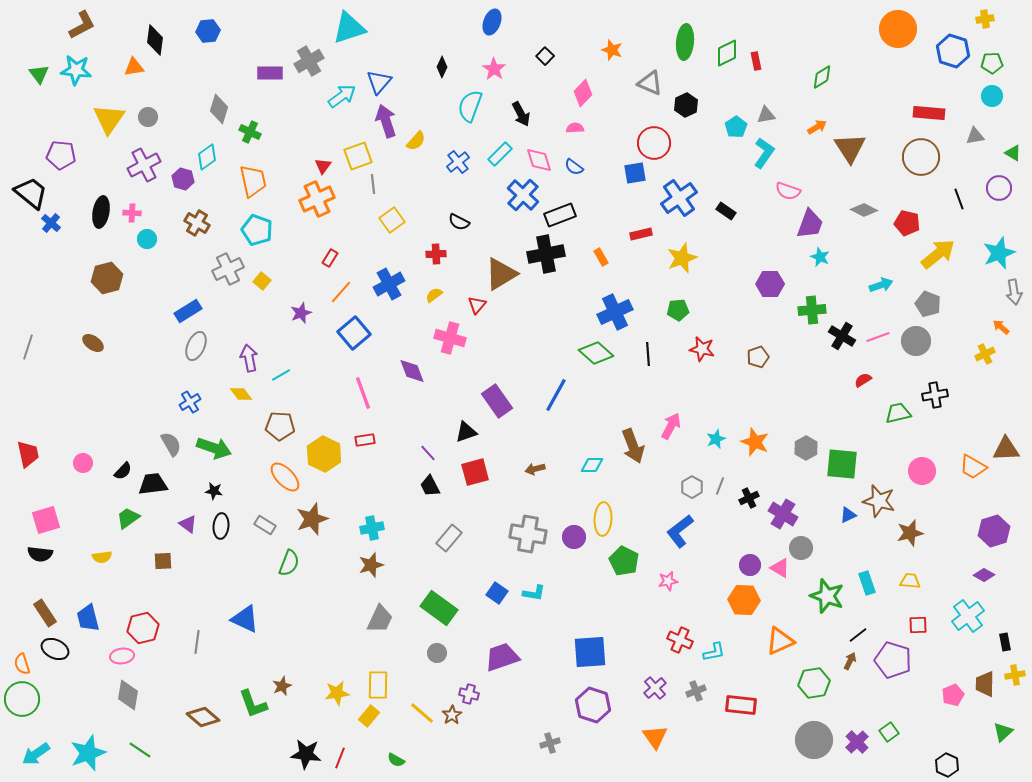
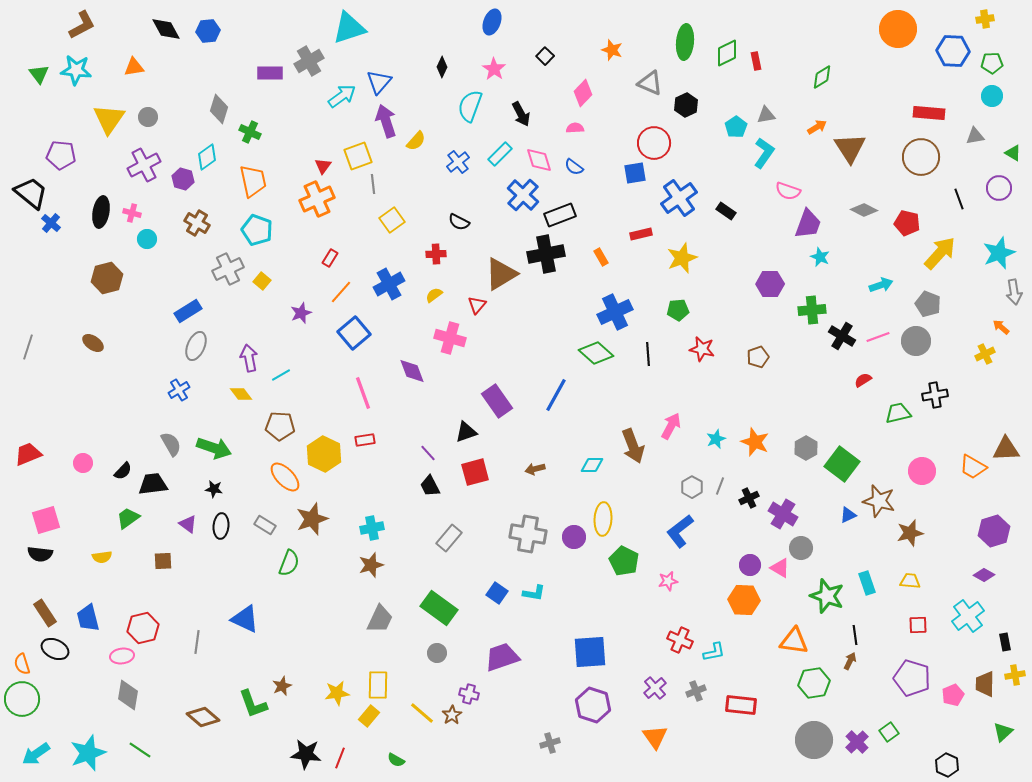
black diamond at (155, 40): moved 11 px right, 11 px up; rotated 36 degrees counterclockwise
blue hexagon at (953, 51): rotated 16 degrees counterclockwise
pink cross at (132, 213): rotated 12 degrees clockwise
purple trapezoid at (810, 224): moved 2 px left
yellow arrow at (938, 254): moved 2 px right, 1 px up; rotated 9 degrees counterclockwise
blue cross at (190, 402): moved 11 px left, 12 px up
red trapezoid at (28, 454): rotated 100 degrees counterclockwise
green square at (842, 464): rotated 32 degrees clockwise
black star at (214, 491): moved 2 px up
black line at (858, 635): moved 3 px left; rotated 60 degrees counterclockwise
orange triangle at (780, 641): moved 14 px right; rotated 32 degrees clockwise
purple pentagon at (893, 660): moved 19 px right, 18 px down
